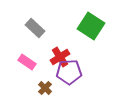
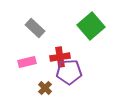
green square: rotated 16 degrees clockwise
red cross: rotated 24 degrees clockwise
pink rectangle: rotated 48 degrees counterclockwise
